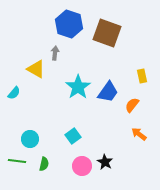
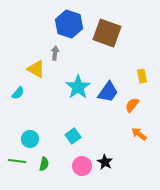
cyan semicircle: moved 4 px right
